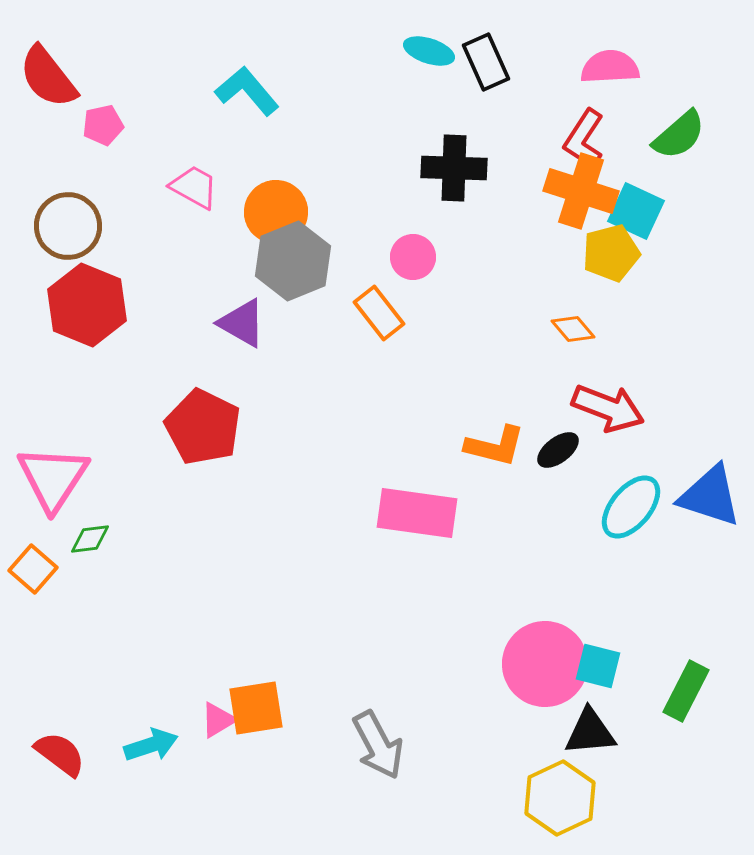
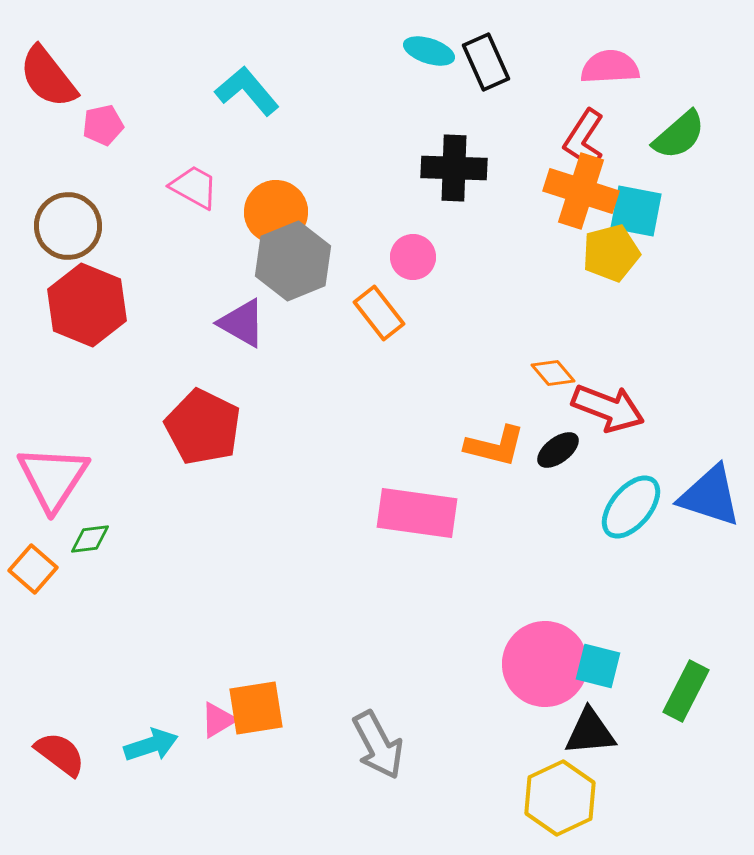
cyan square at (636, 211): rotated 14 degrees counterclockwise
orange diamond at (573, 329): moved 20 px left, 44 px down
